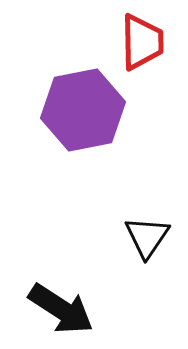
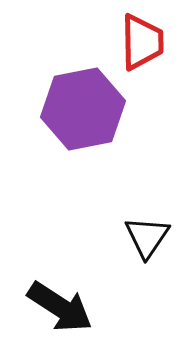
purple hexagon: moved 1 px up
black arrow: moved 1 px left, 2 px up
